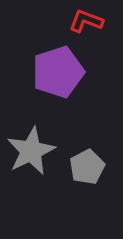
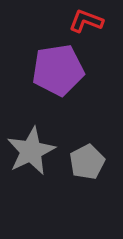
purple pentagon: moved 2 px up; rotated 9 degrees clockwise
gray pentagon: moved 5 px up
